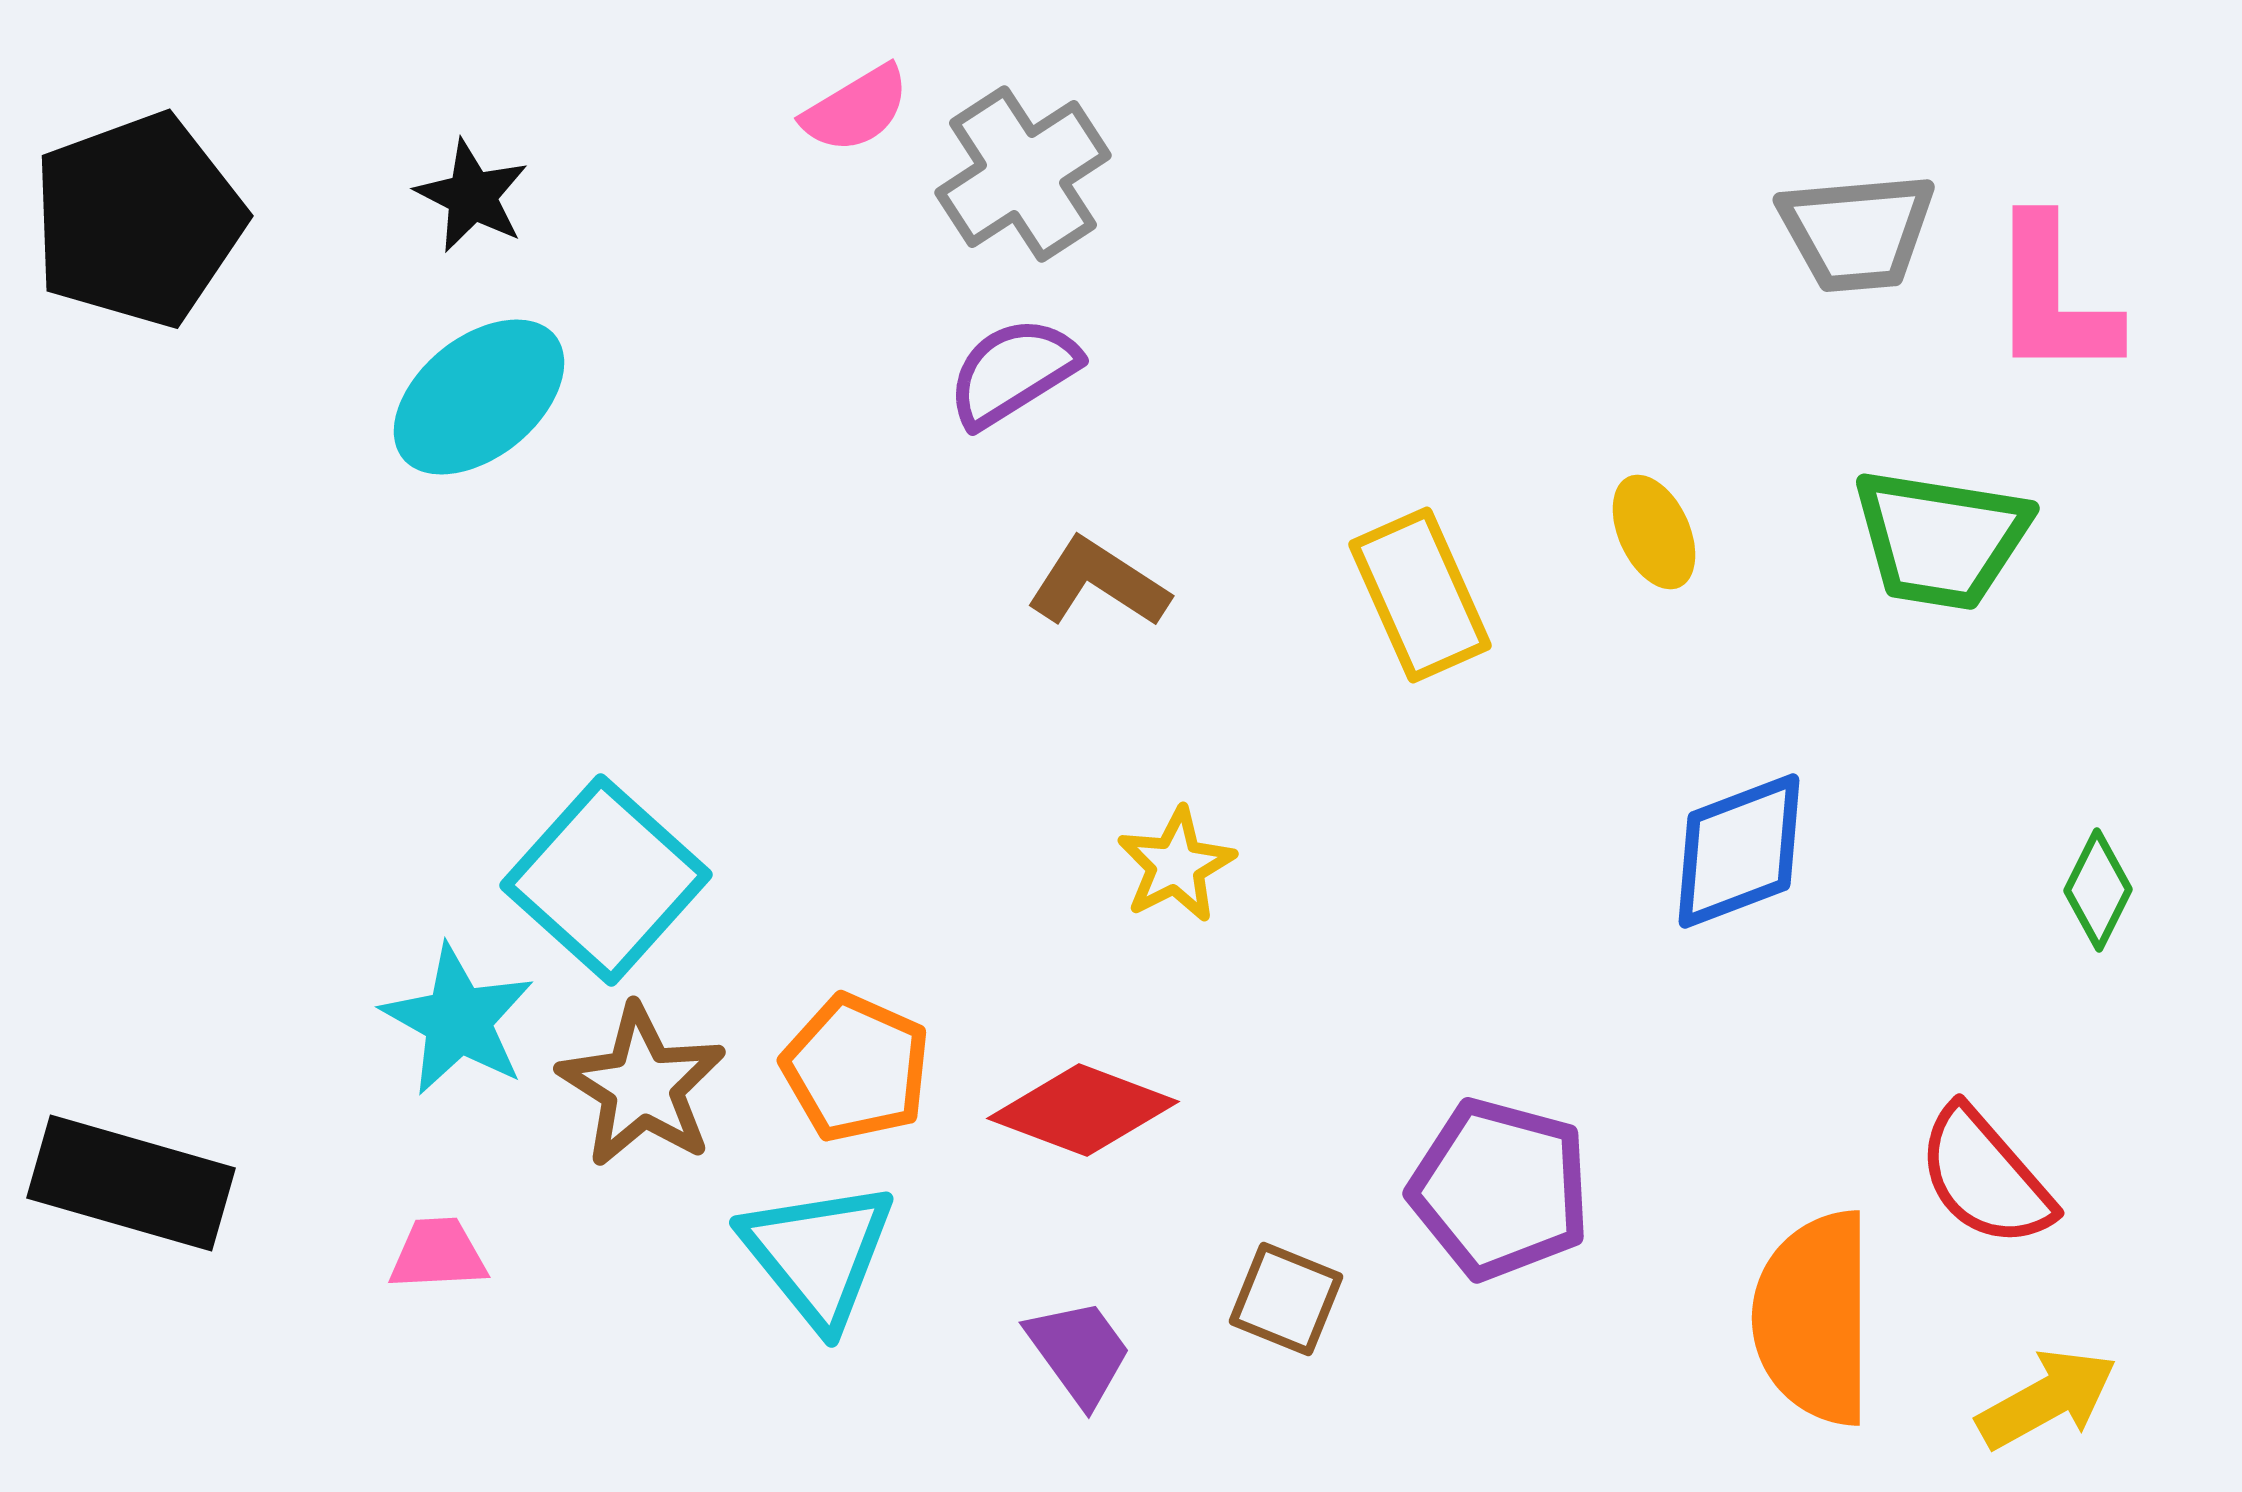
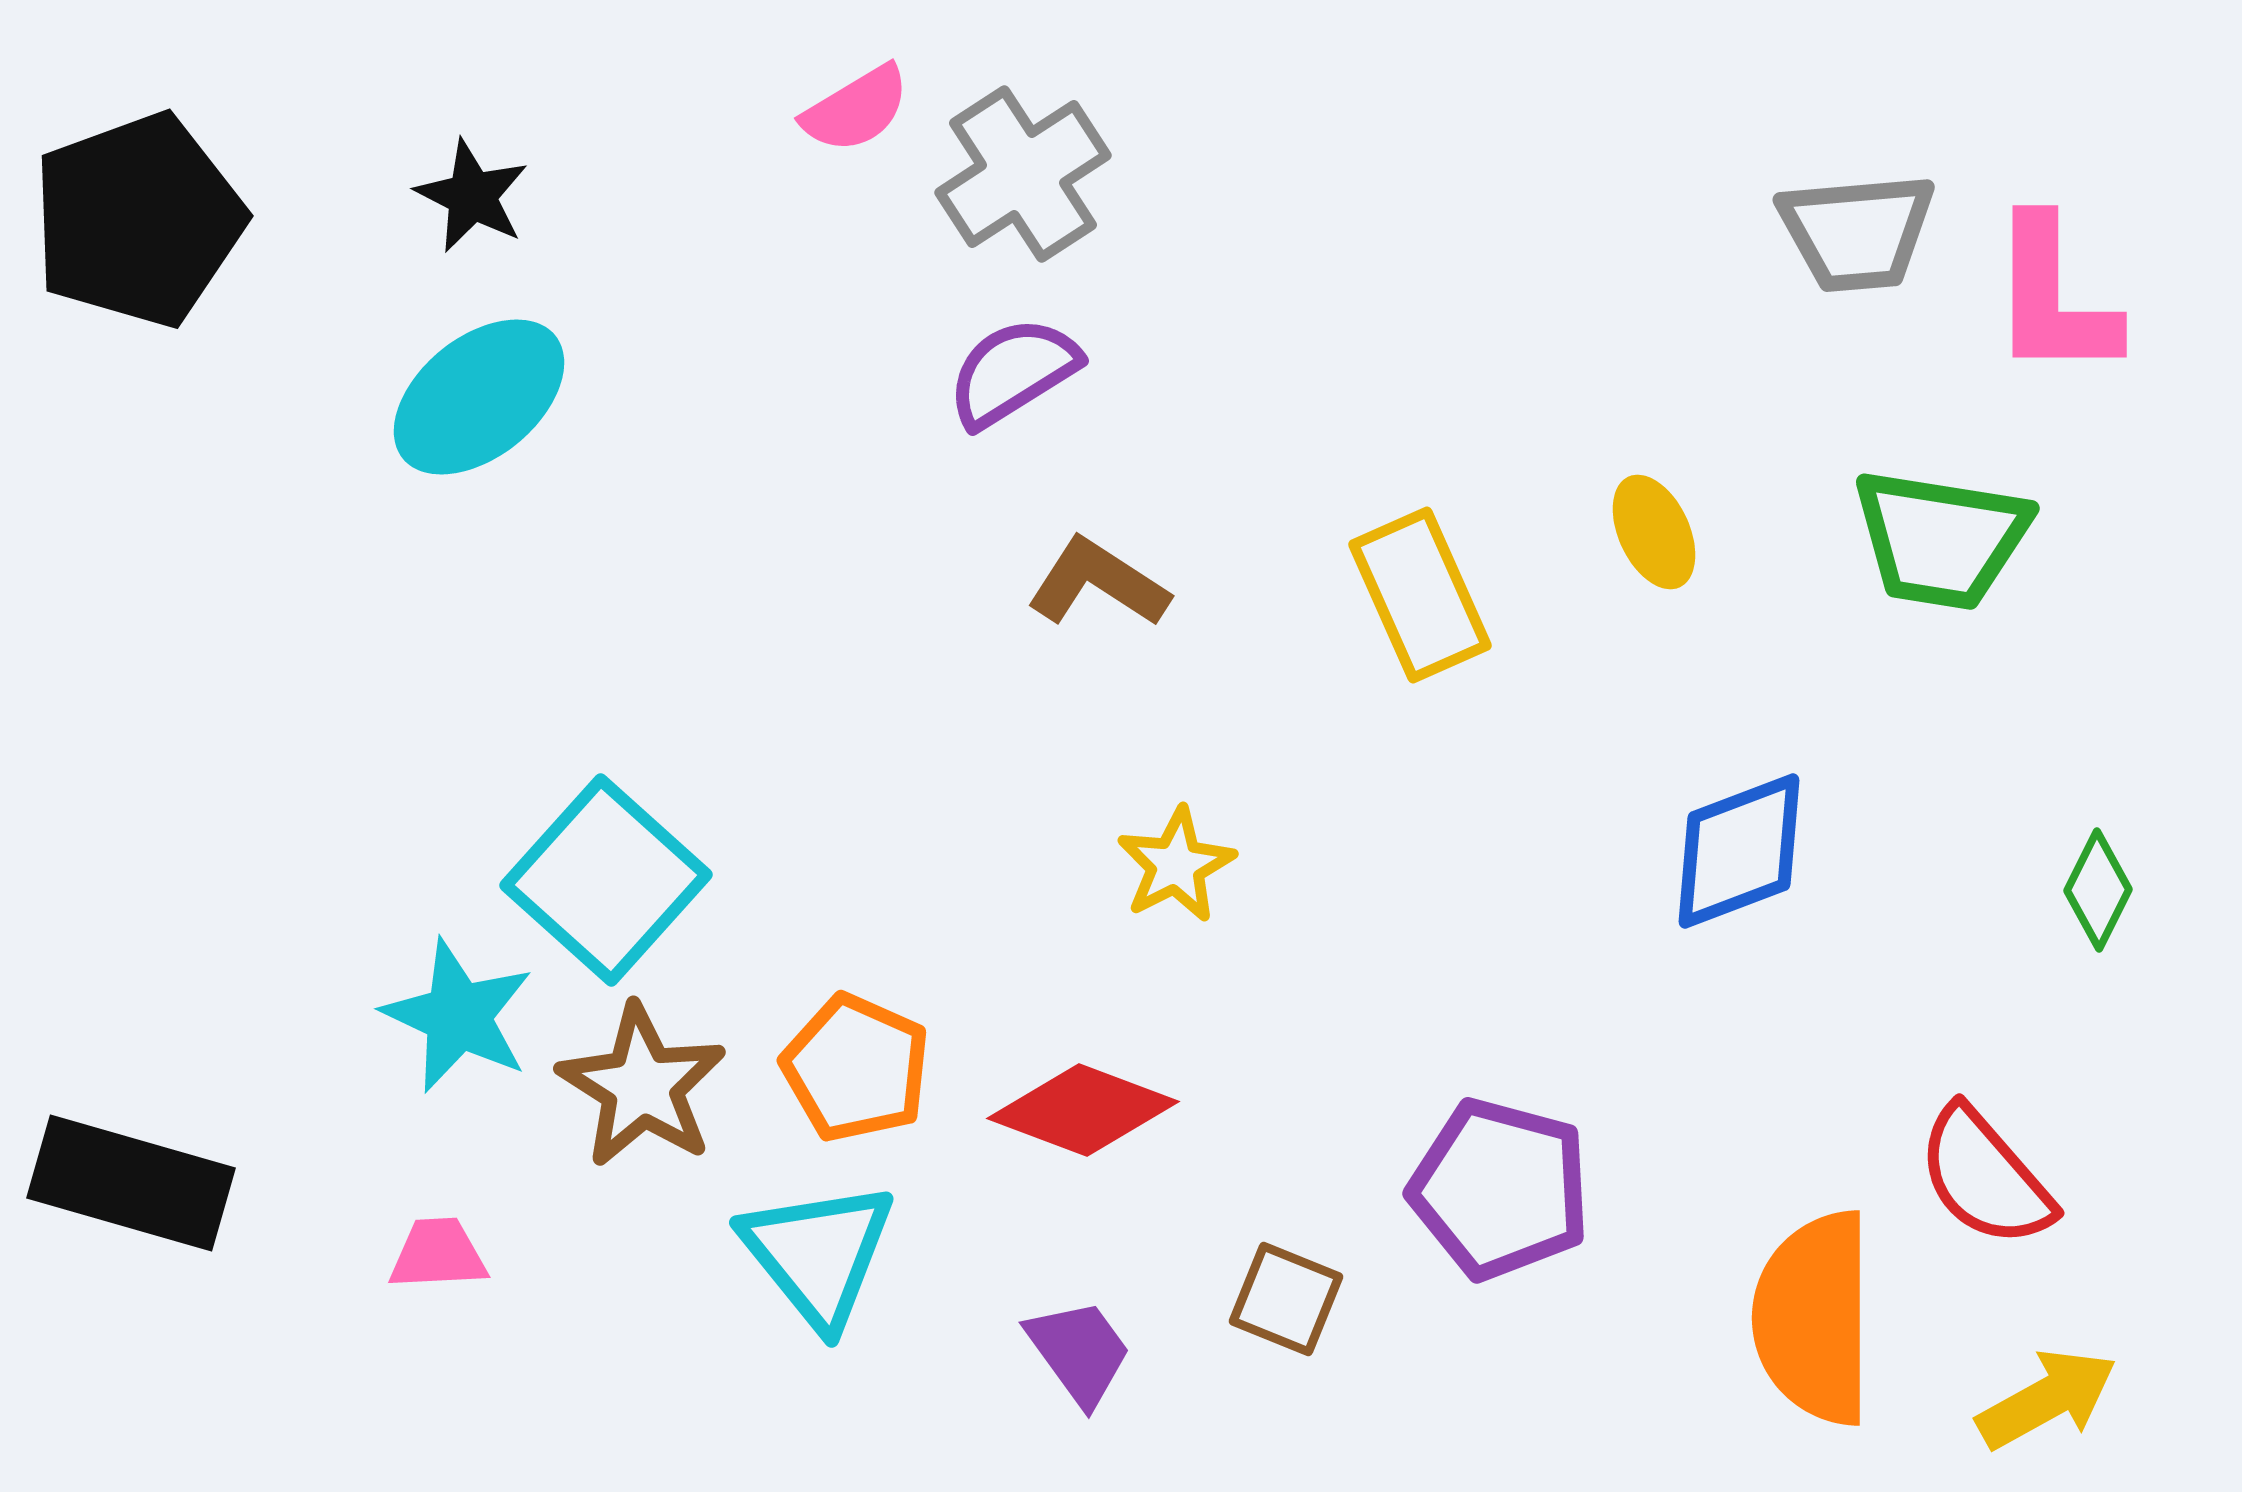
cyan star: moved 4 px up; rotated 4 degrees counterclockwise
